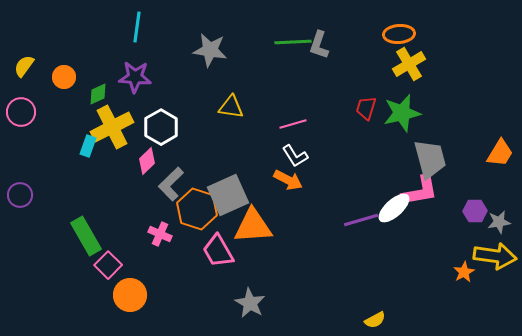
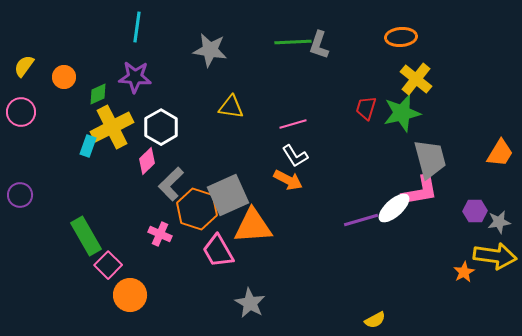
orange ellipse at (399, 34): moved 2 px right, 3 px down
yellow cross at (409, 64): moved 7 px right, 15 px down; rotated 20 degrees counterclockwise
